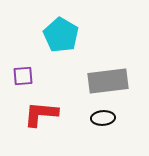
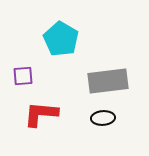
cyan pentagon: moved 4 px down
